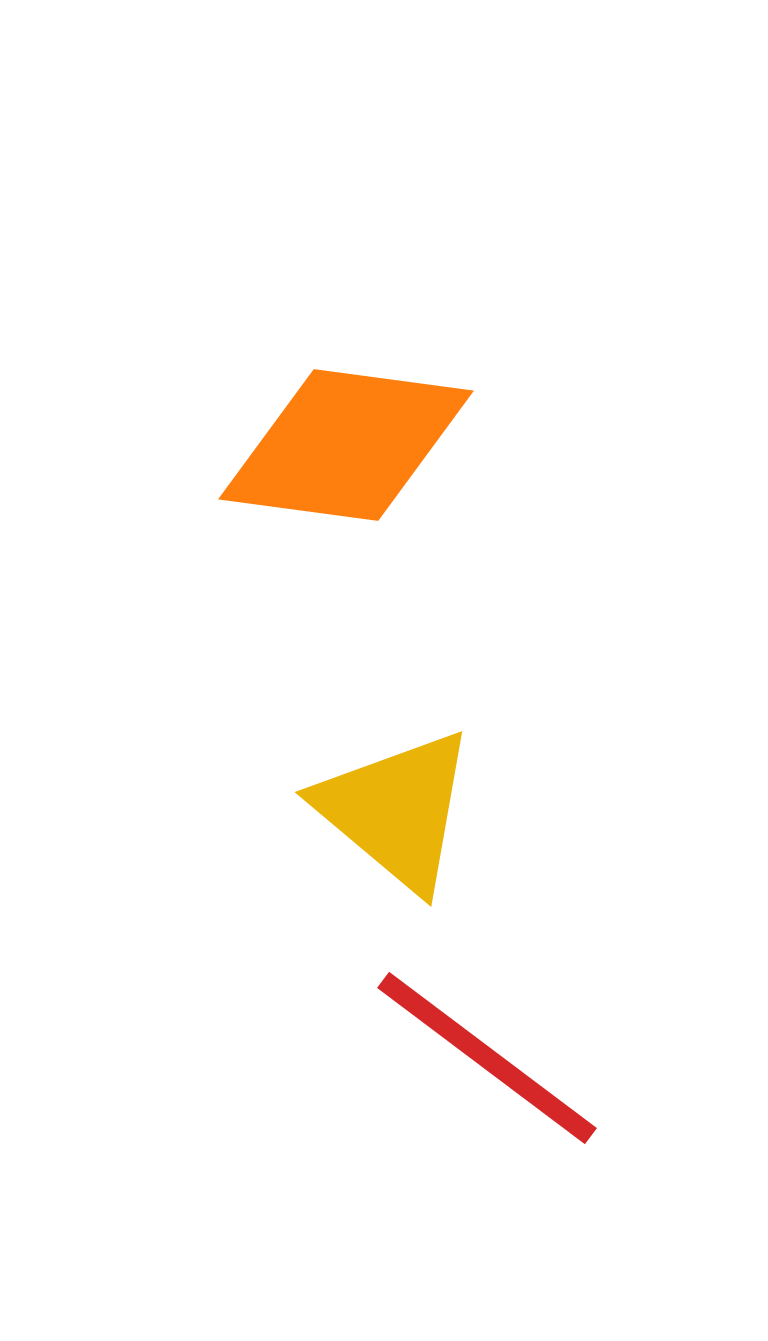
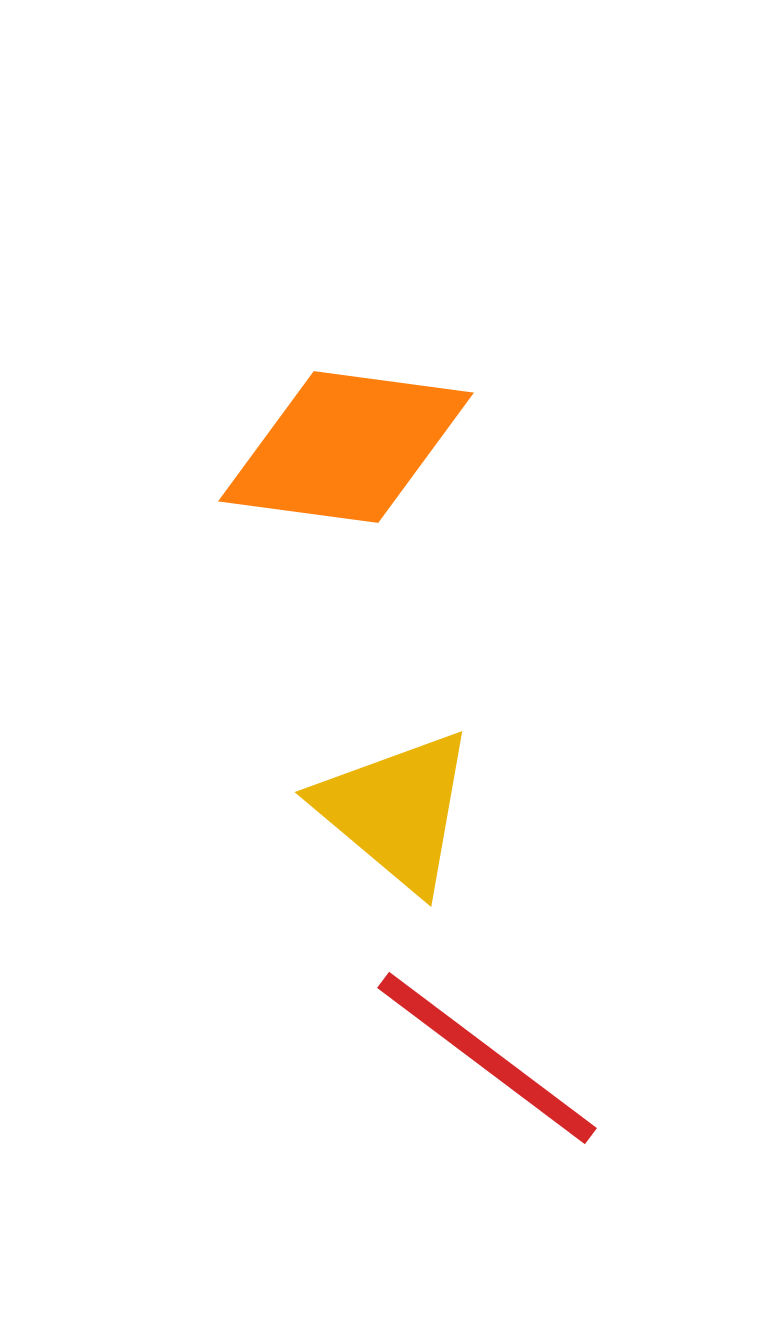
orange diamond: moved 2 px down
